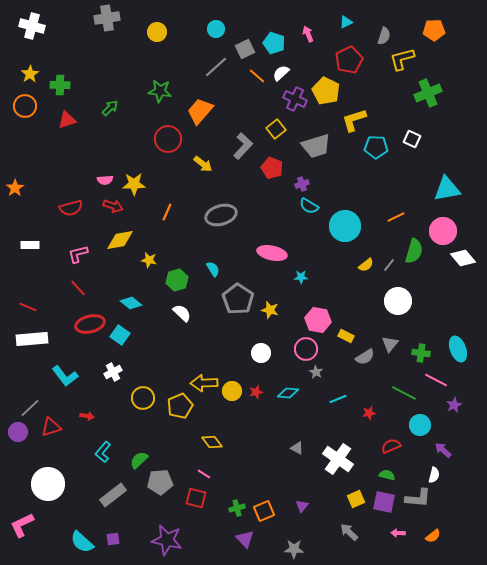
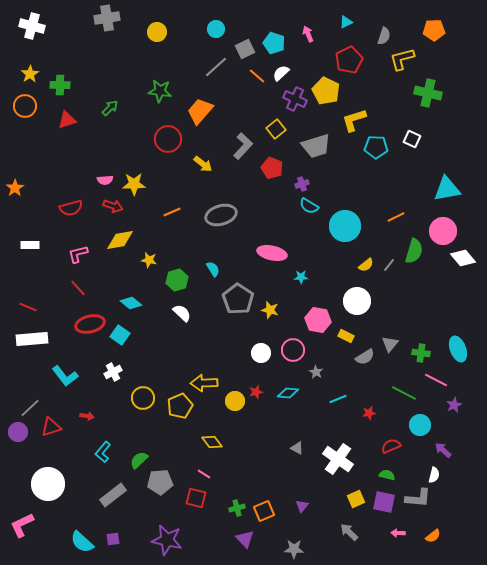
green cross at (428, 93): rotated 36 degrees clockwise
orange line at (167, 212): moved 5 px right; rotated 42 degrees clockwise
white circle at (398, 301): moved 41 px left
pink circle at (306, 349): moved 13 px left, 1 px down
yellow circle at (232, 391): moved 3 px right, 10 px down
